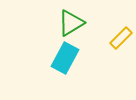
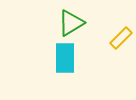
cyan rectangle: rotated 28 degrees counterclockwise
